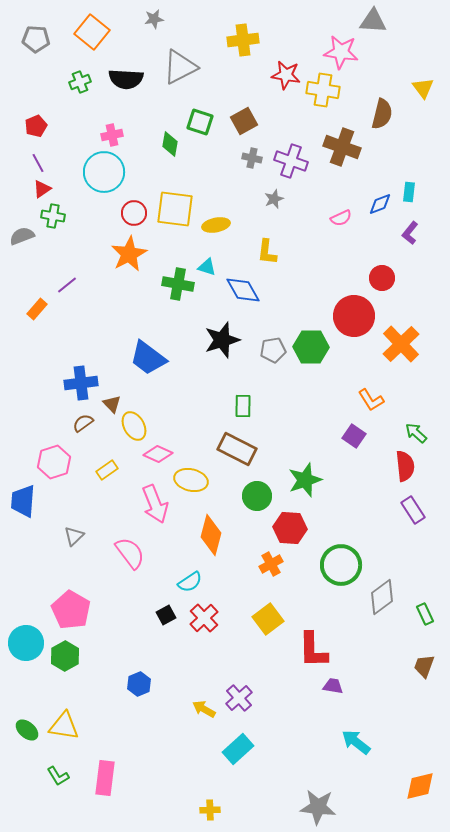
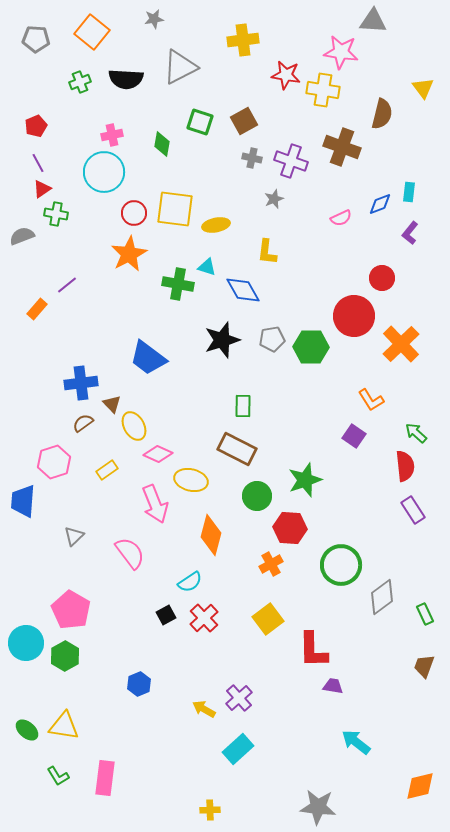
green diamond at (170, 144): moved 8 px left
green cross at (53, 216): moved 3 px right, 2 px up
gray pentagon at (273, 350): moved 1 px left, 11 px up
